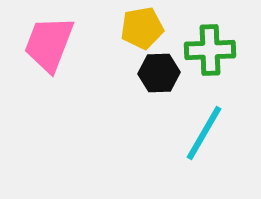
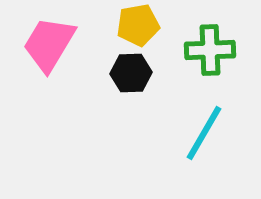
yellow pentagon: moved 4 px left, 3 px up
pink trapezoid: rotated 10 degrees clockwise
black hexagon: moved 28 px left
